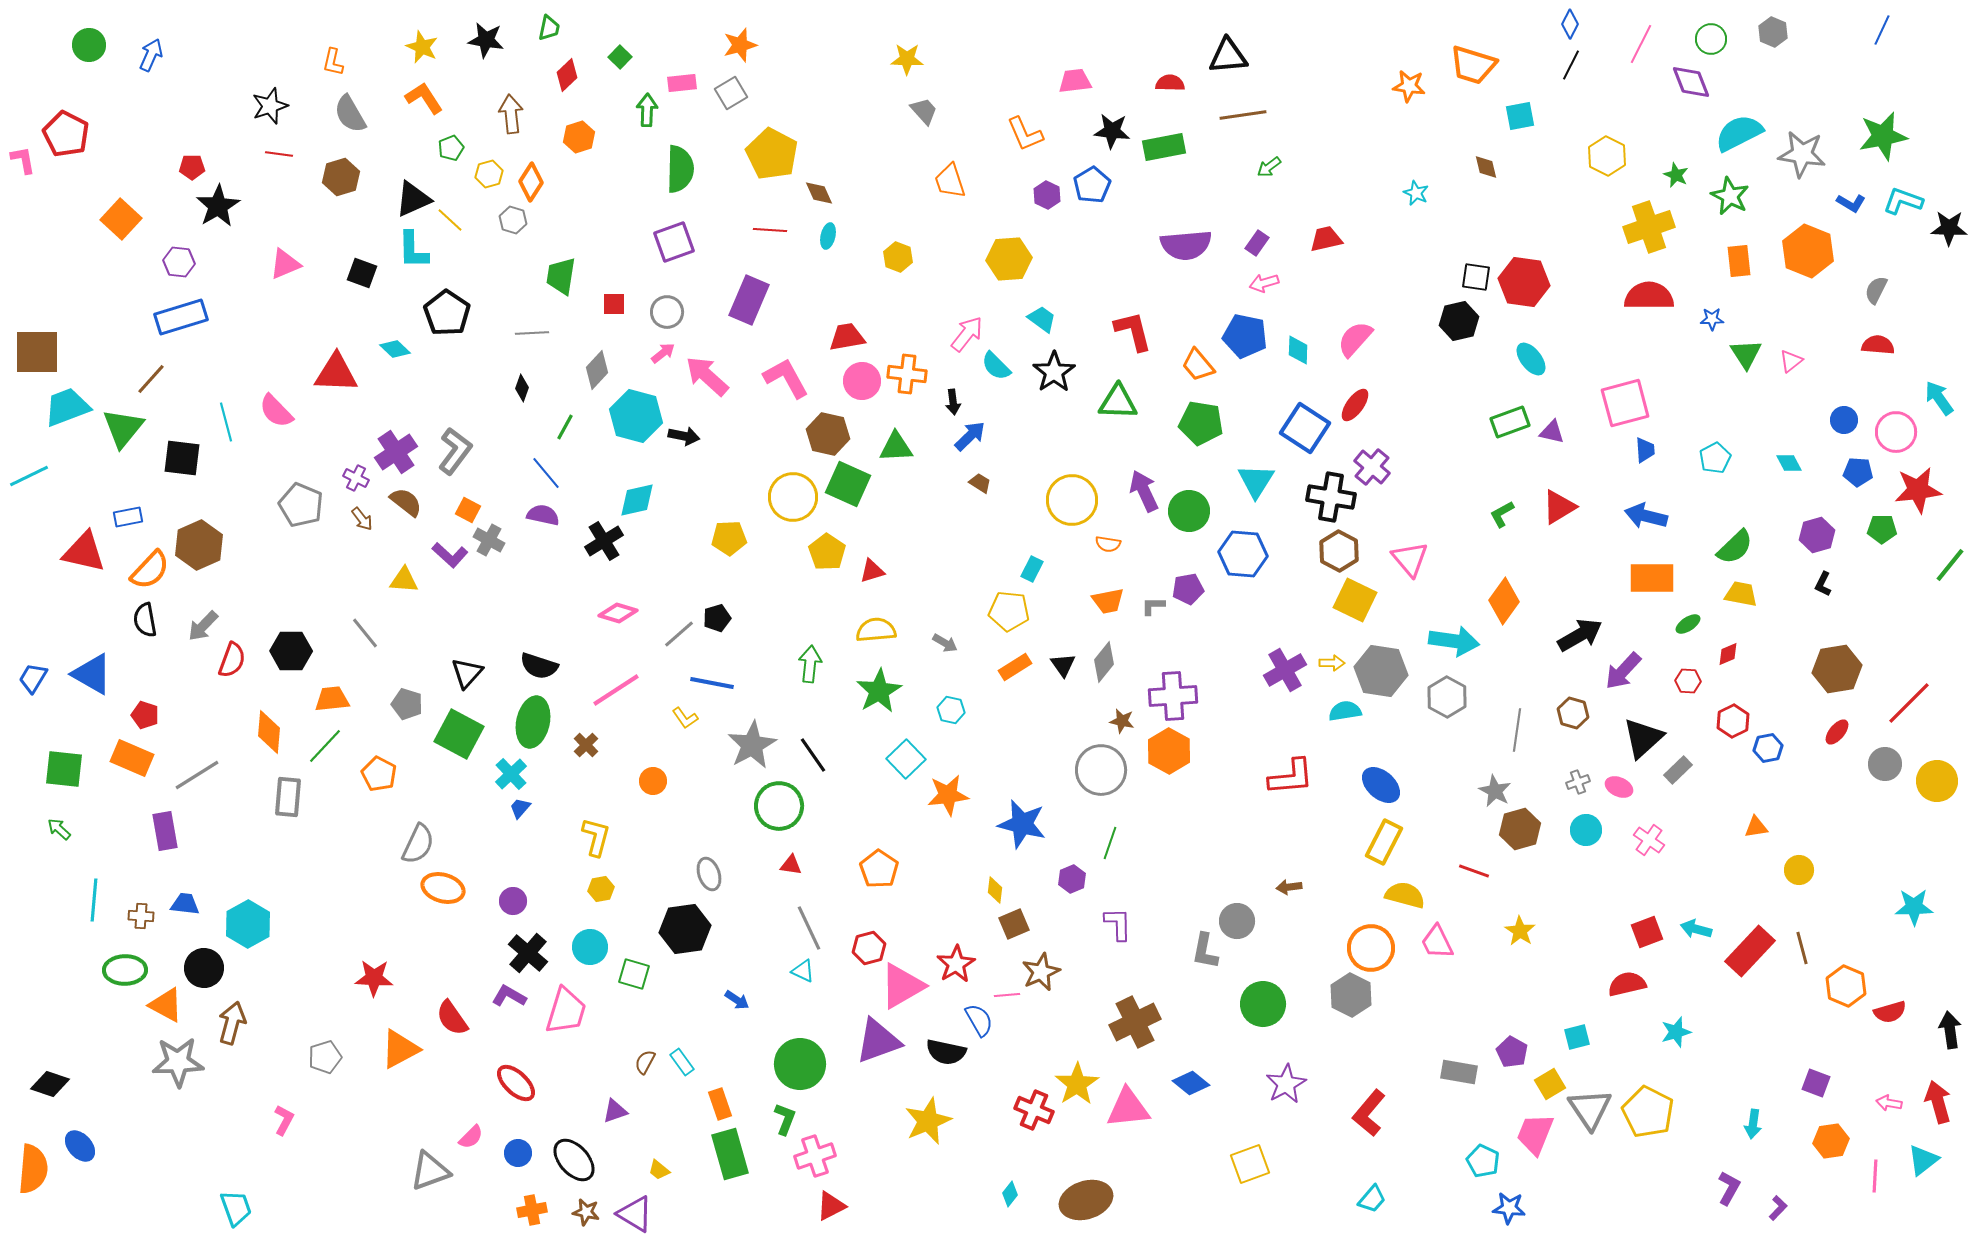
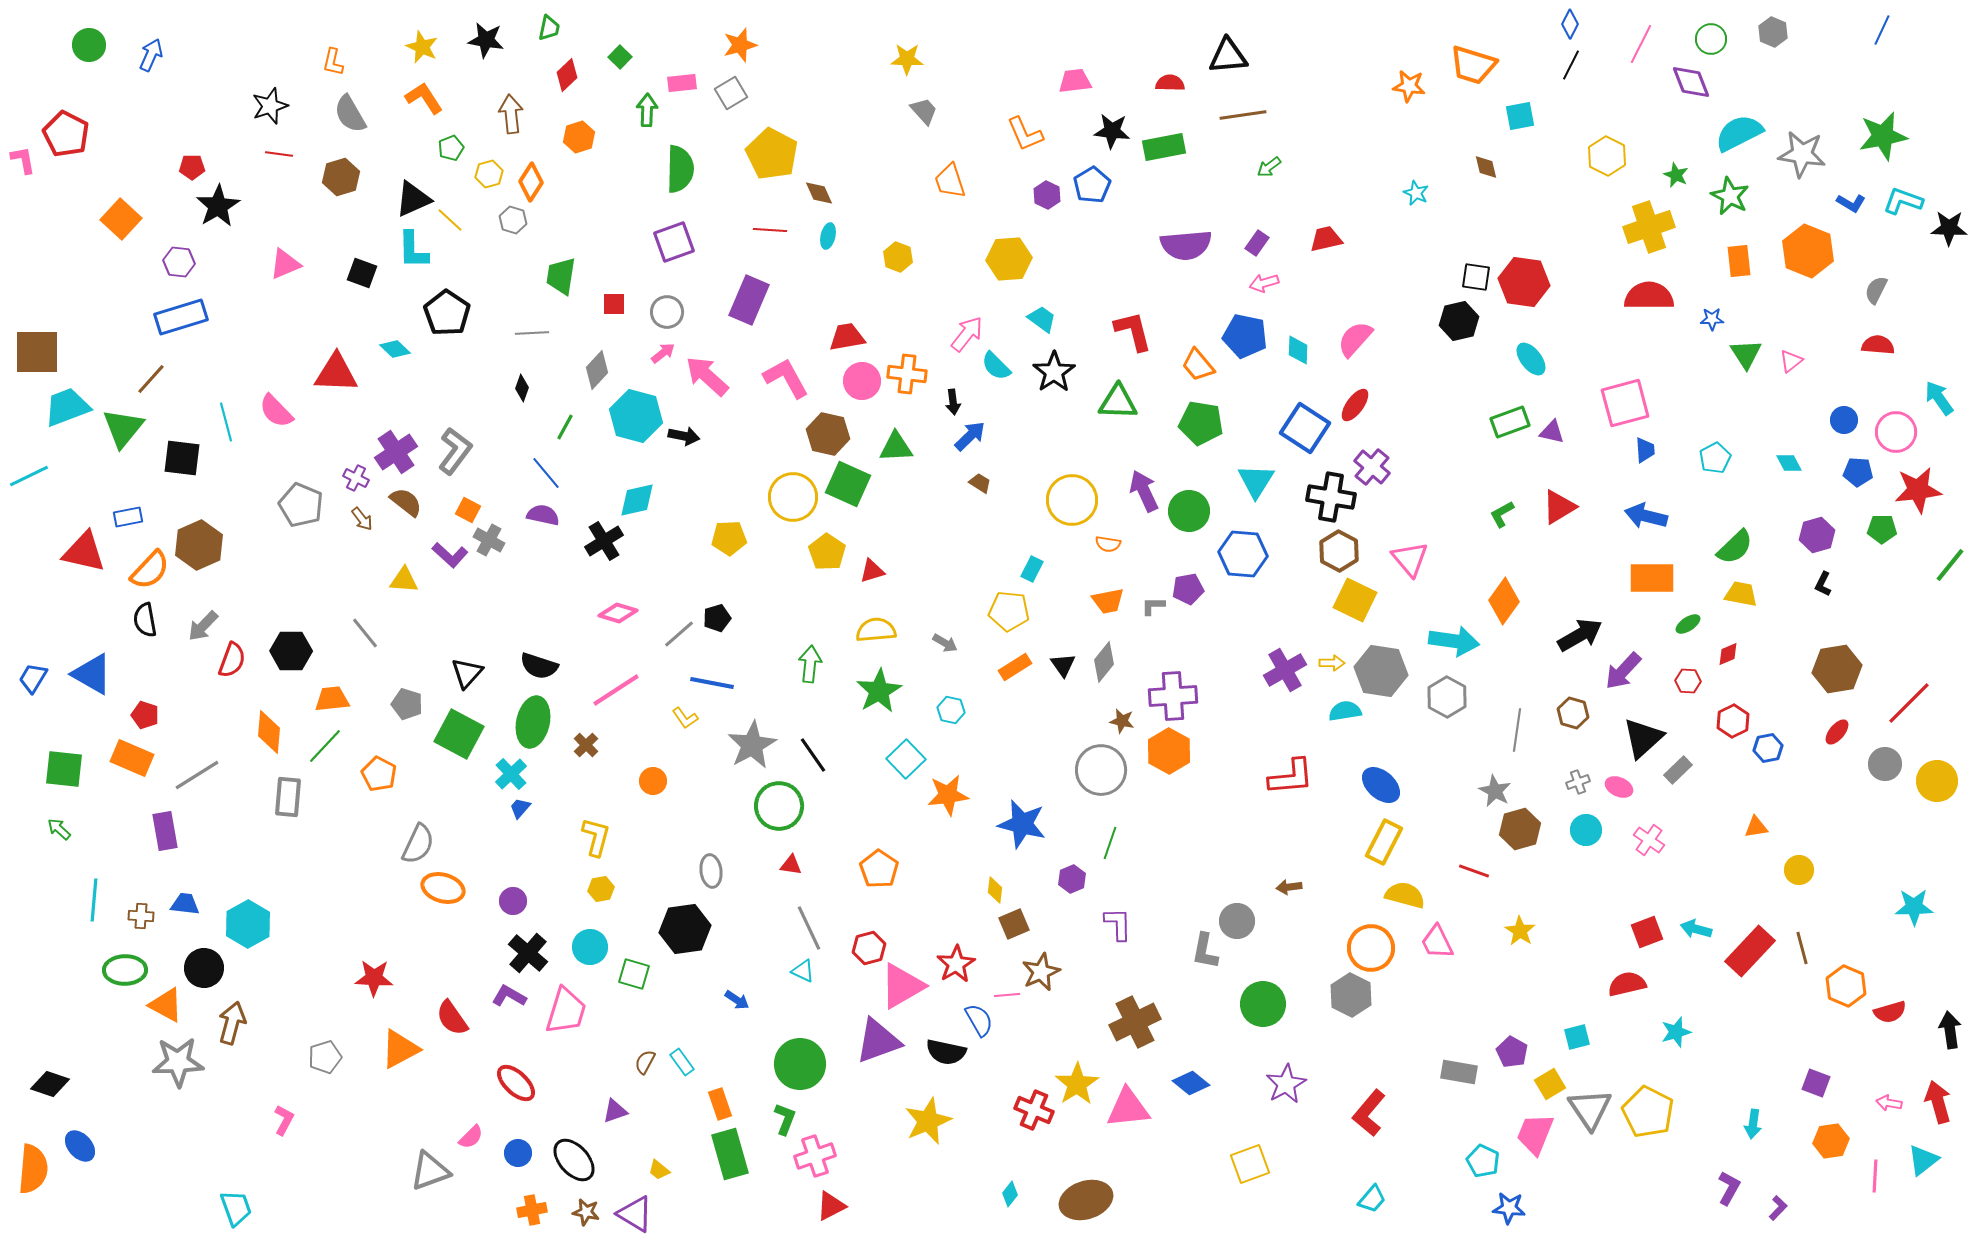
gray ellipse at (709, 874): moved 2 px right, 3 px up; rotated 12 degrees clockwise
